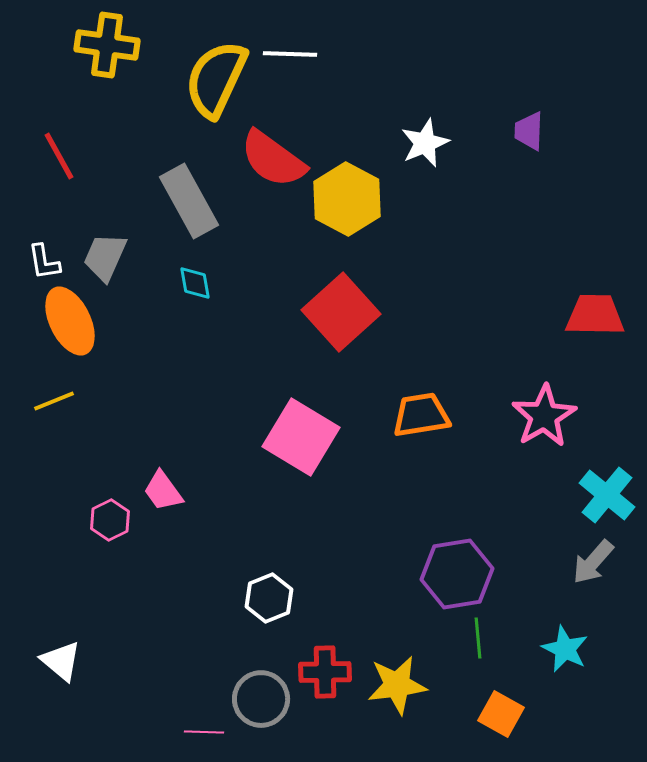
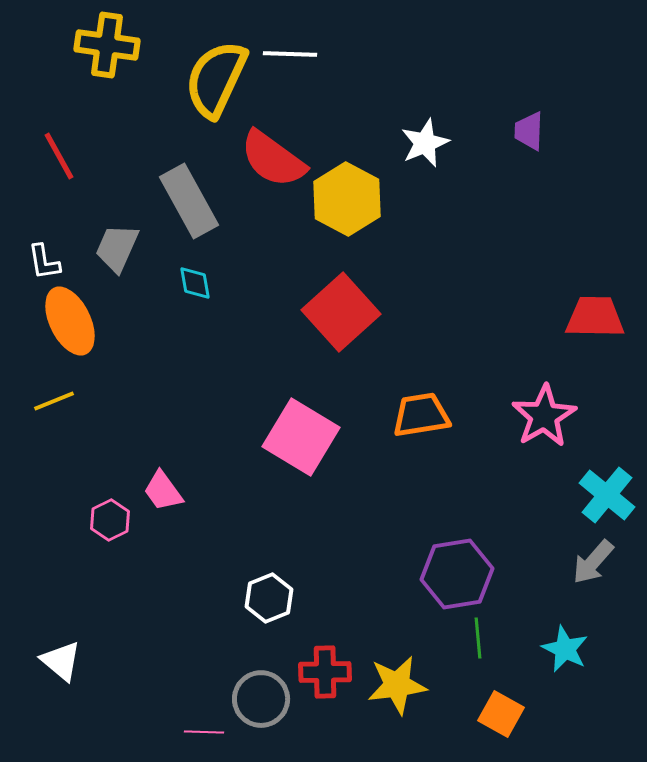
gray trapezoid: moved 12 px right, 9 px up
red trapezoid: moved 2 px down
